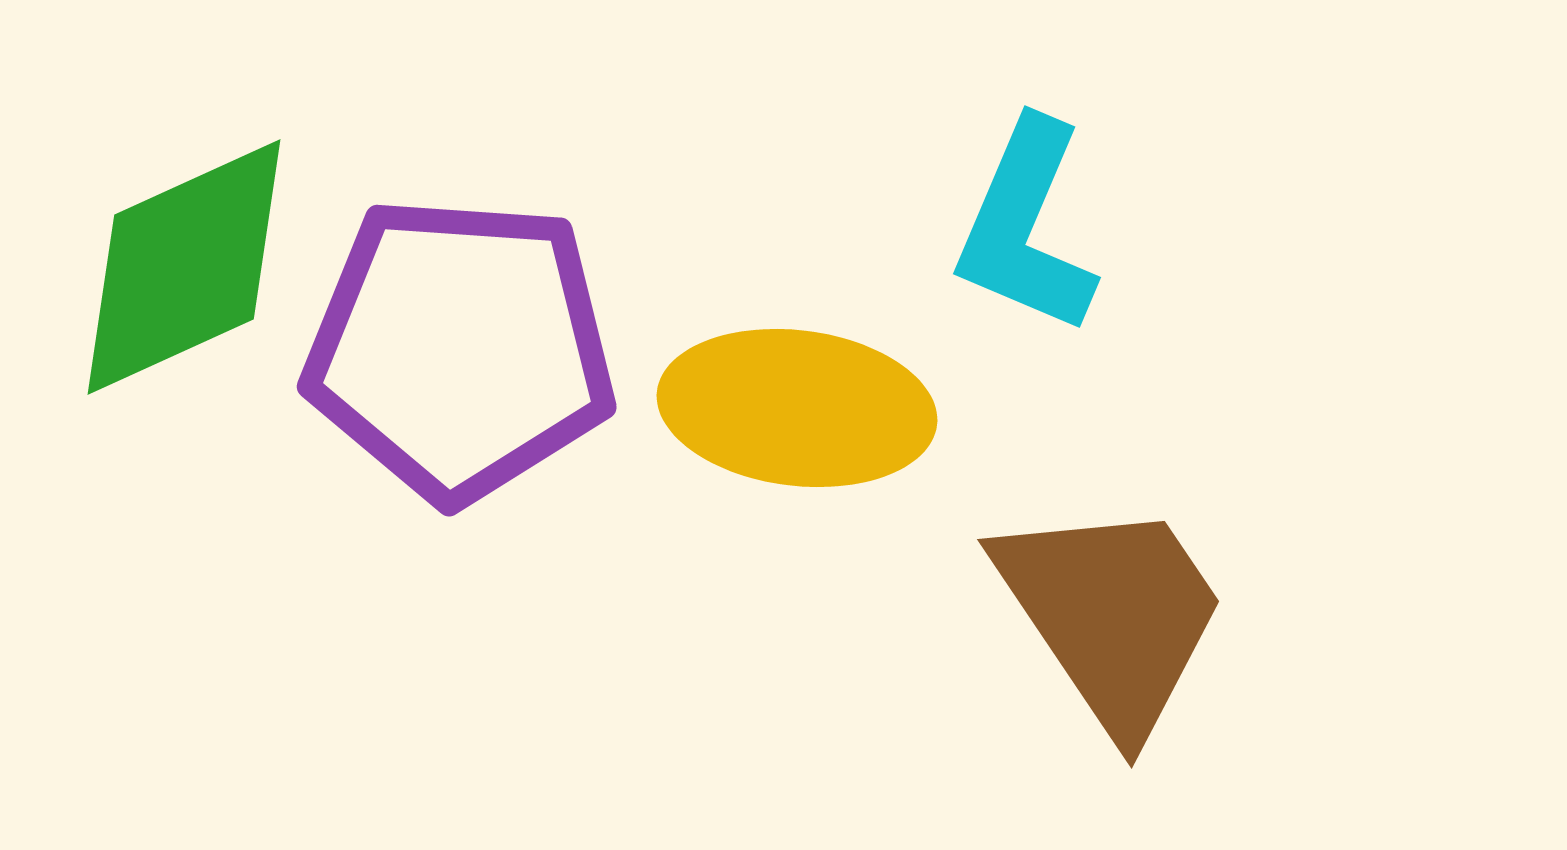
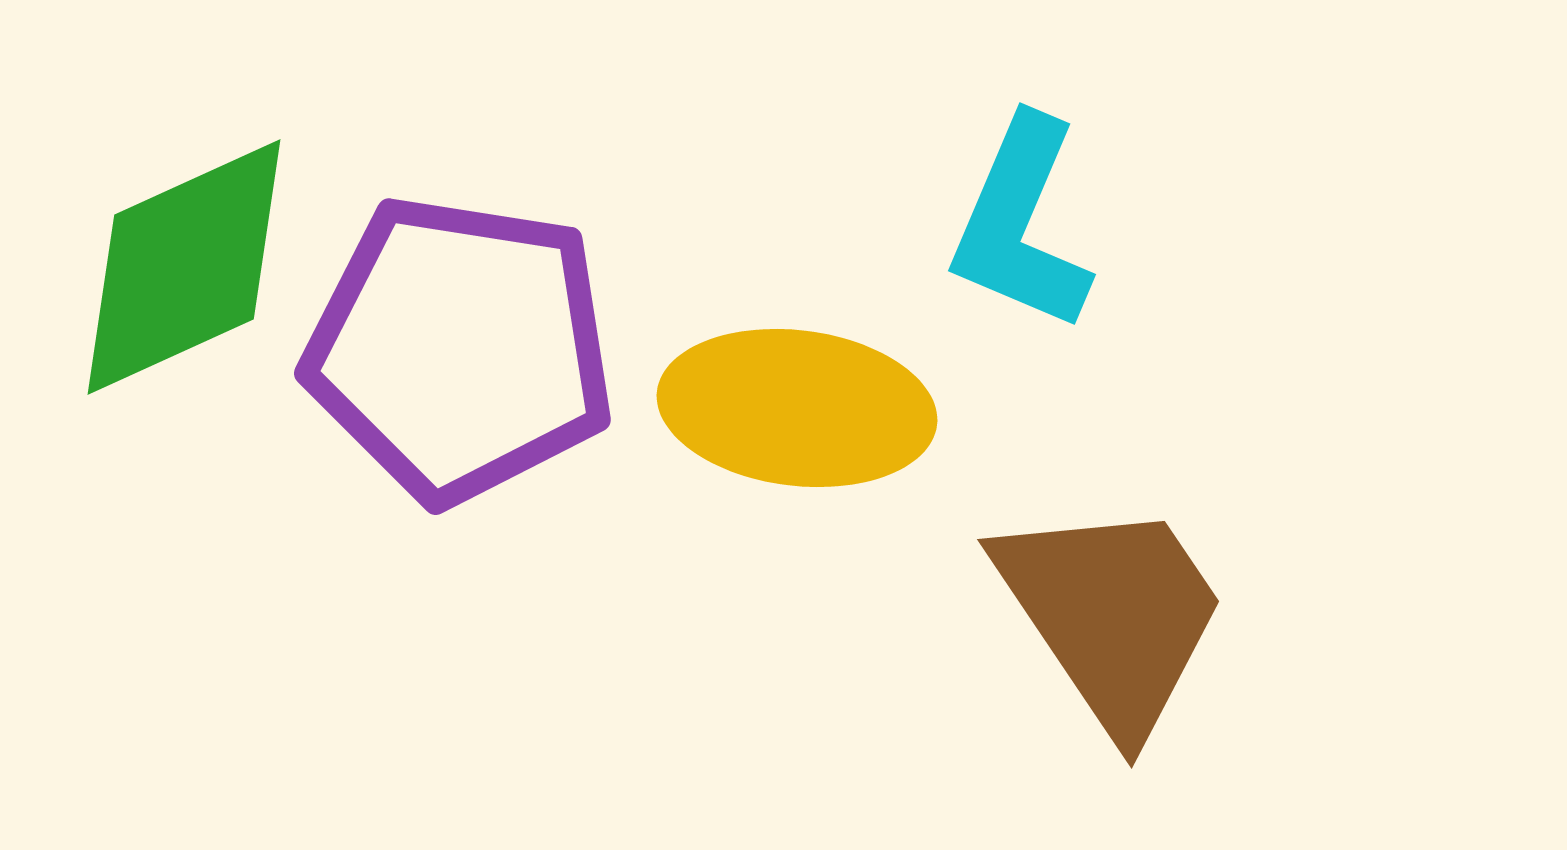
cyan L-shape: moved 5 px left, 3 px up
purple pentagon: rotated 5 degrees clockwise
